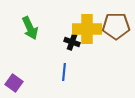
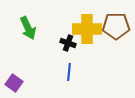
green arrow: moved 2 px left
black cross: moved 4 px left, 1 px down
blue line: moved 5 px right
